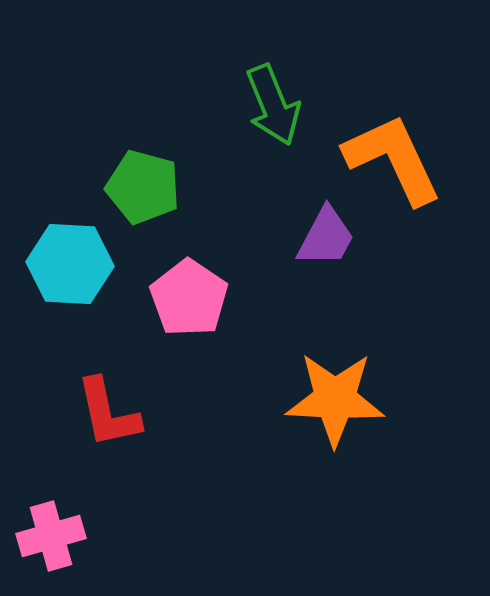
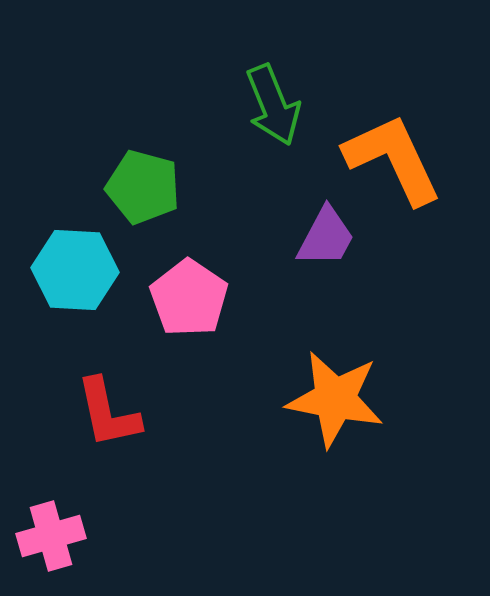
cyan hexagon: moved 5 px right, 6 px down
orange star: rotated 8 degrees clockwise
